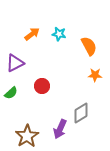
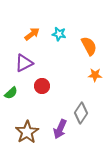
purple triangle: moved 9 px right
gray diamond: rotated 25 degrees counterclockwise
brown star: moved 4 px up
